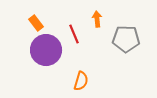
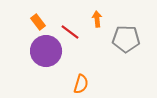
orange rectangle: moved 2 px right, 1 px up
red line: moved 4 px left, 2 px up; rotated 30 degrees counterclockwise
purple circle: moved 1 px down
orange semicircle: moved 3 px down
